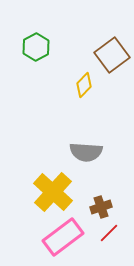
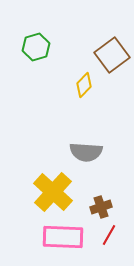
green hexagon: rotated 12 degrees clockwise
red line: moved 2 px down; rotated 15 degrees counterclockwise
pink rectangle: rotated 39 degrees clockwise
